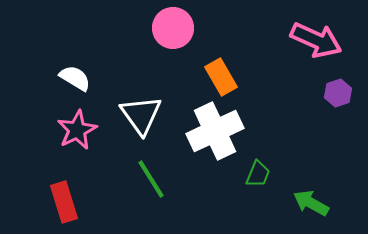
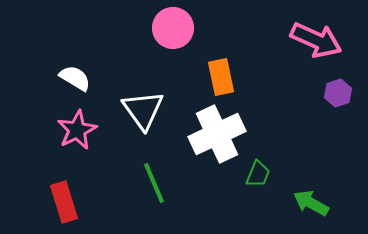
orange rectangle: rotated 18 degrees clockwise
white triangle: moved 2 px right, 5 px up
white cross: moved 2 px right, 3 px down
green line: moved 3 px right, 4 px down; rotated 9 degrees clockwise
